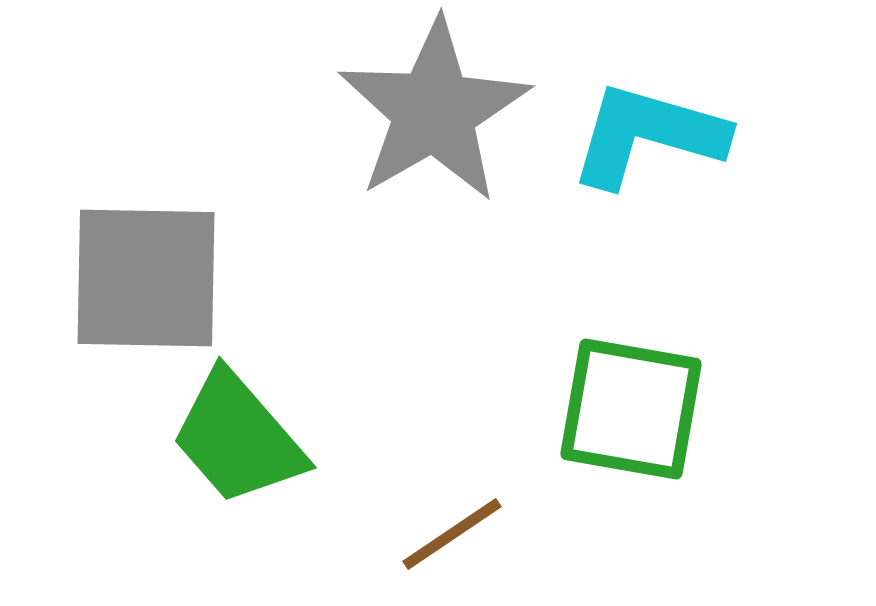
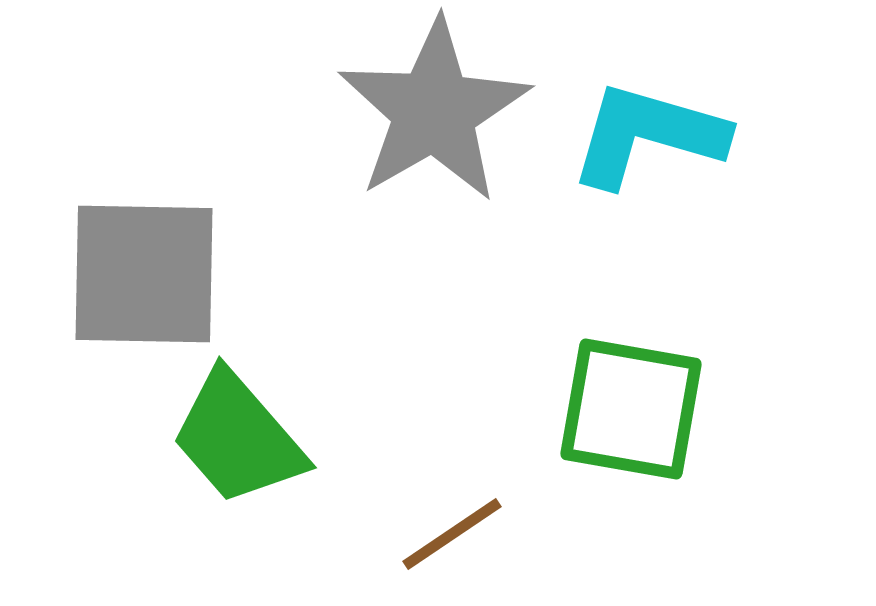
gray square: moved 2 px left, 4 px up
